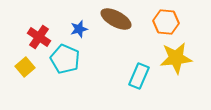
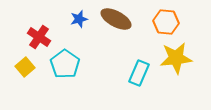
blue star: moved 10 px up
cyan pentagon: moved 5 px down; rotated 12 degrees clockwise
cyan rectangle: moved 3 px up
